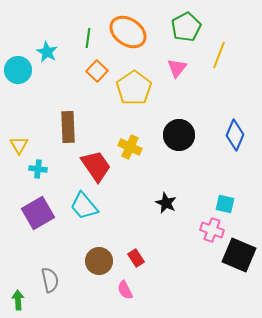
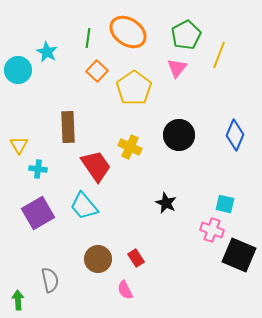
green pentagon: moved 8 px down
brown circle: moved 1 px left, 2 px up
